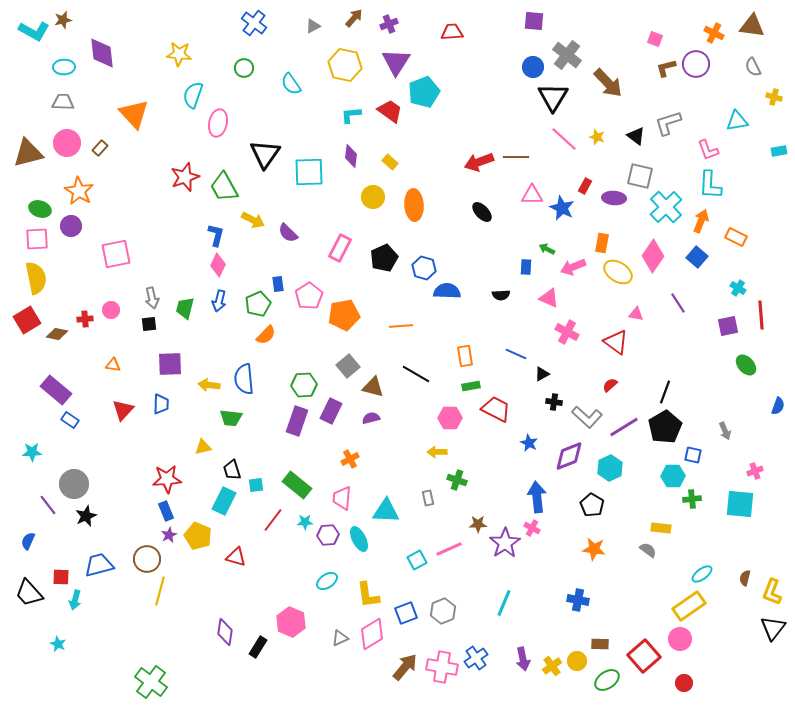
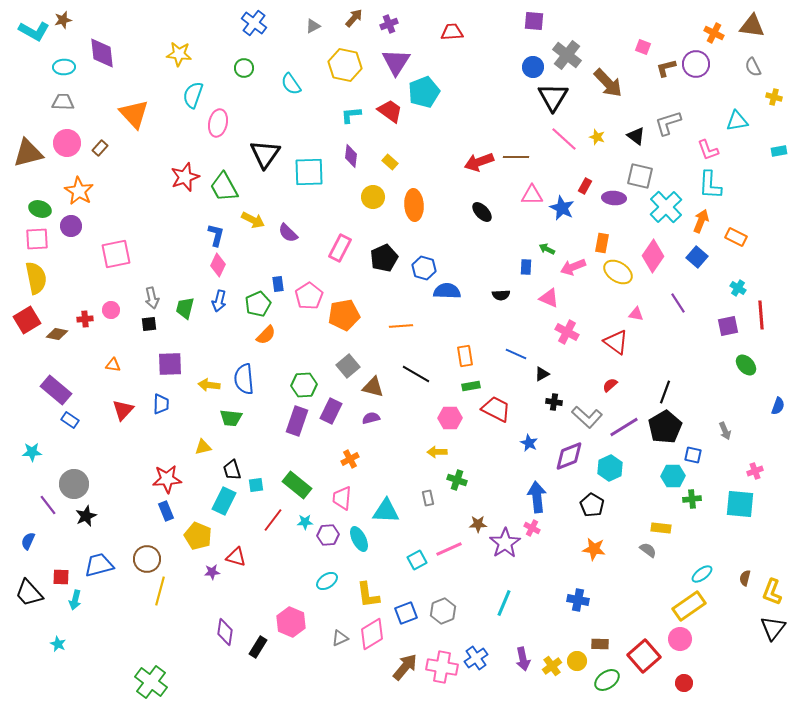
pink square at (655, 39): moved 12 px left, 8 px down
purple star at (169, 535): moved 43 px right, 37 px down; rotated 21 degrees clockwise
